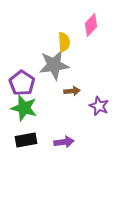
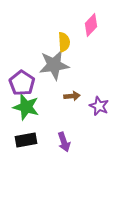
brown arrow: moved 5 px down
green star: moved 2 px right, 1 px up
purple arrow: rotated 78 degrees clockwise
